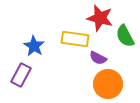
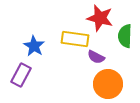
green semicircle: rotated 30 degrees clockwise
purple semicircle: moved 2 px left, 1 px up
